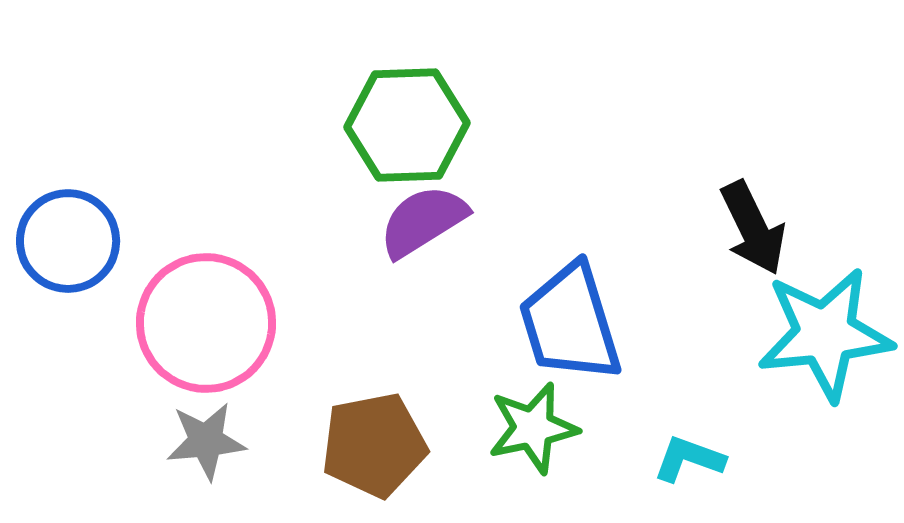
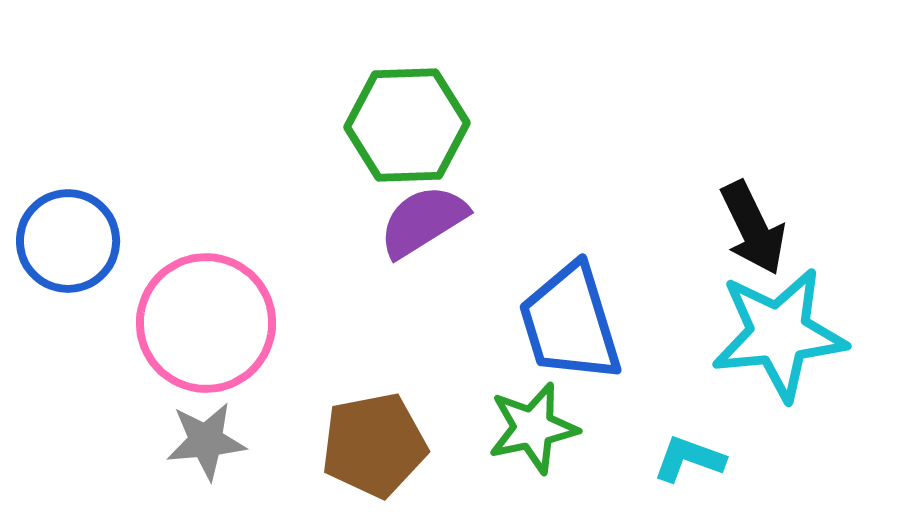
cyan star: moved 46 px left
